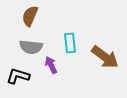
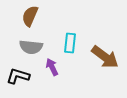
cyan rectangle: rotated 12 degrees clockwise
purple arrow: moved 1 px right, 2 px down
